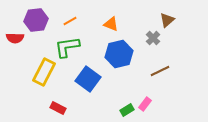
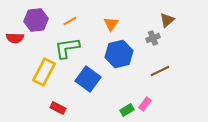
orange triangle: rotated 42 degrees clockwise
gray cross: rotated 24 degrees clockwise
green L-shape: moved 1 px down
